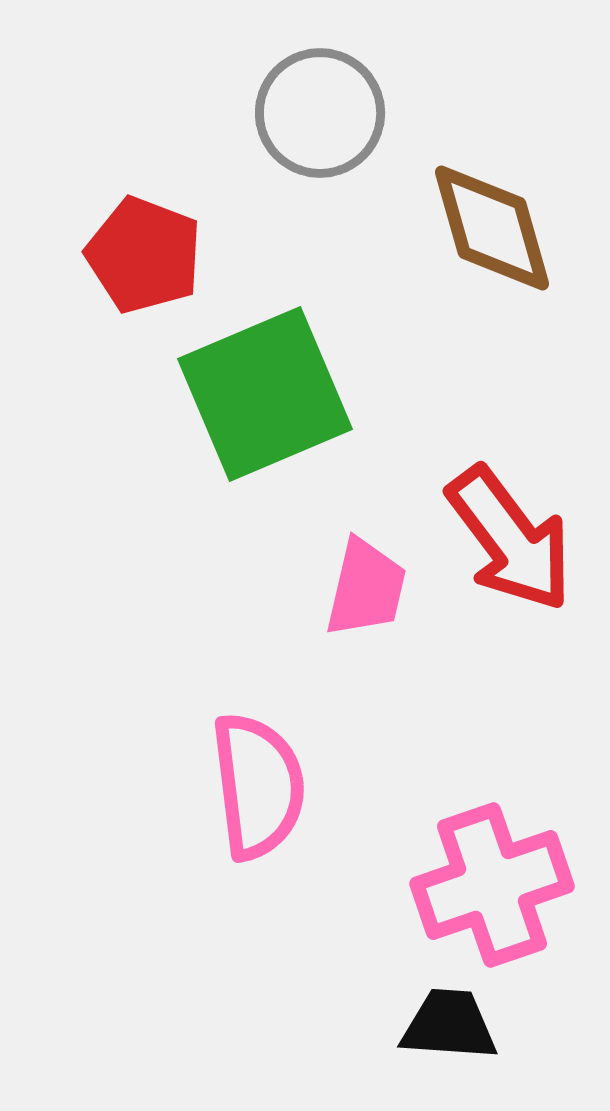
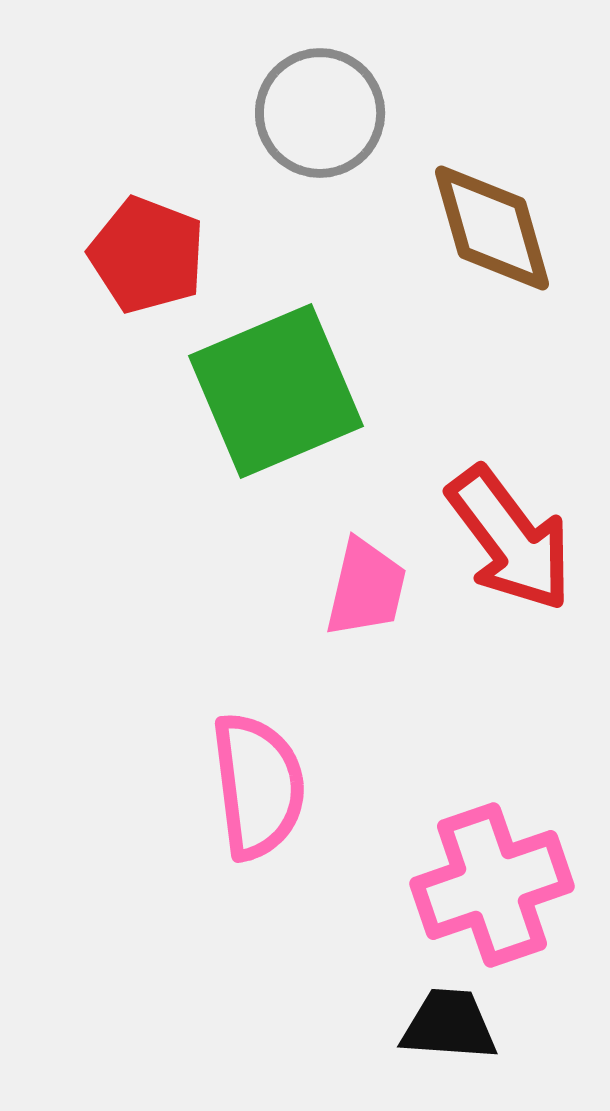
red pentagon: moved 3 px right
green square: moved 11 px right, 3 px up
